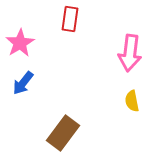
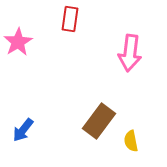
pink star: moved 2 px left, 1 px up
blue arrow: moved 47 px down
yellow semicircle: moved 1 px left, 40 px down
brown rectangle: moved 36 px right, 12 px up
